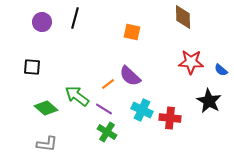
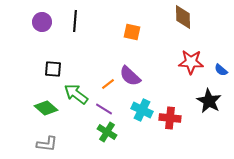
black line: moved 3 px down; rotated 10 degrees counterclockwise
black square: moved 21 px right, 2 px down
green arrow: moved 1 px left, 2 px up
